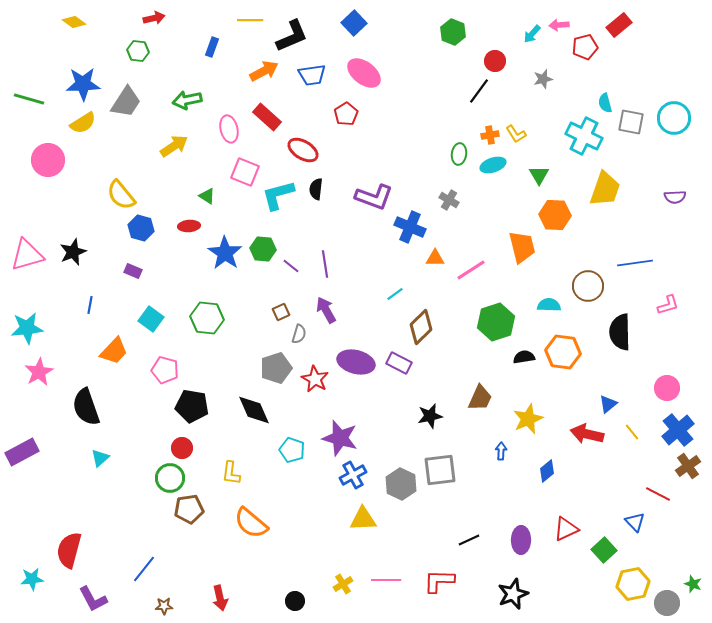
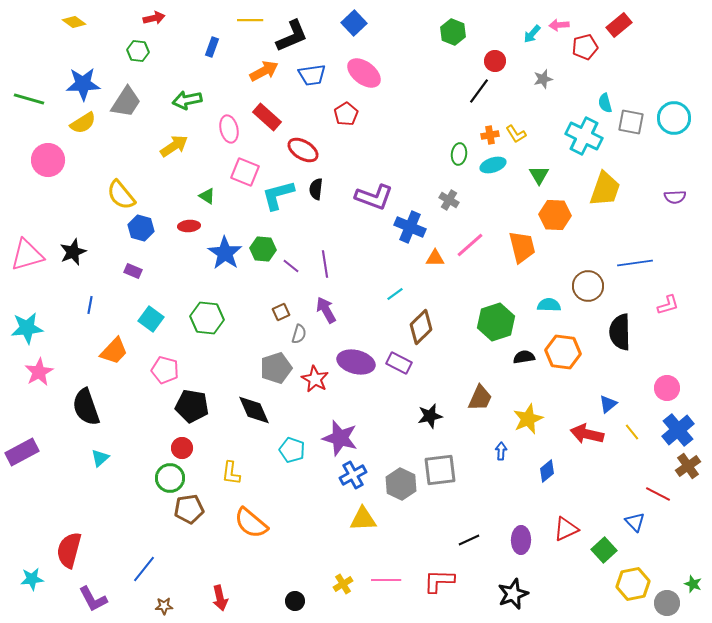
pink line at (471, 270): moved 1 px left, 25 px up; rotated 8 degrees counterclockwise
